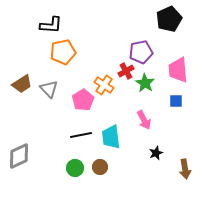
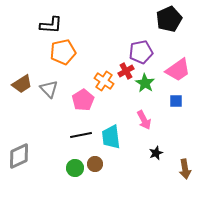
pink trapezoid: rotated 120 degrees counterclockwise
orange cross: moved 4 px up
brown circle: moved 5 px left, 3 px up
